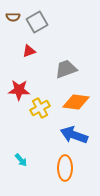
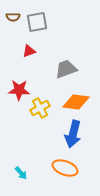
gray square: rotated 20 degrees clockwise
blue arrow: moved 1 px left, 1 px up; rotated 96 degrees counterclockwise
cyan arrow: moved 13 px down
orange ellipse: rotated 70 degrees counterclockwise
